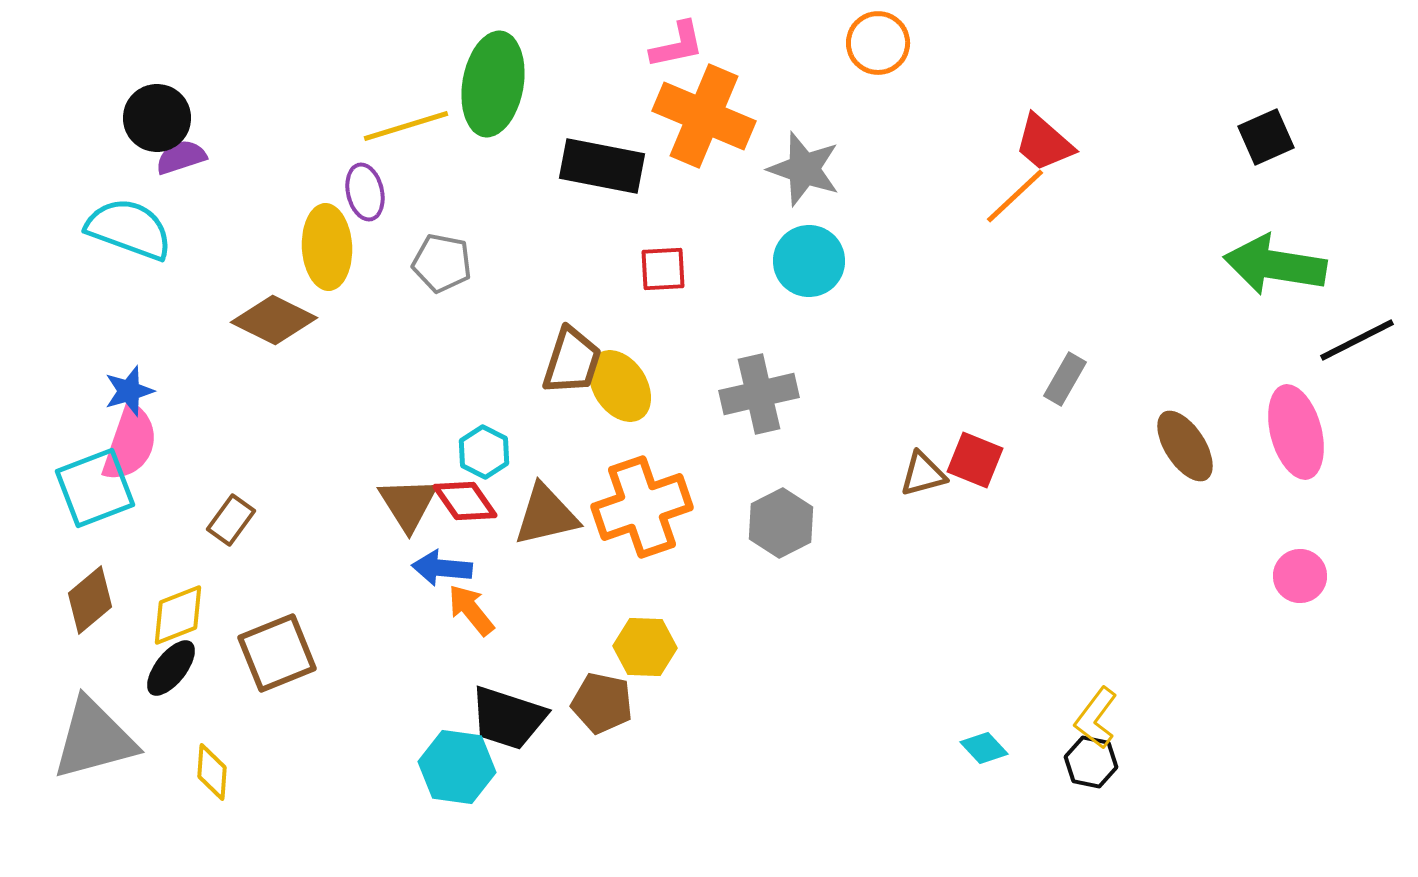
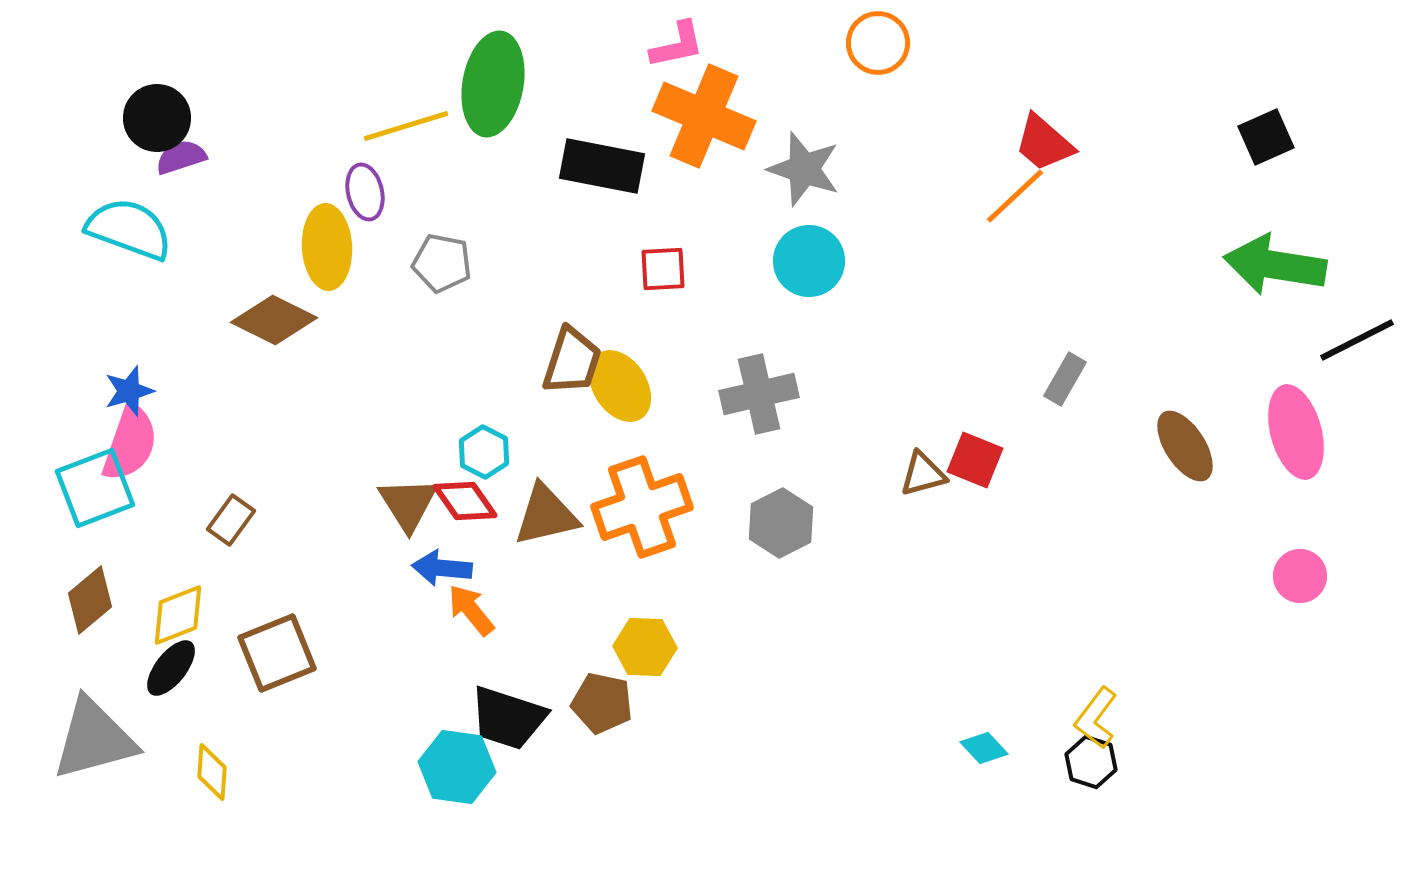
black hexagon at (1091, 762): rotated 6 degrees clockwise
